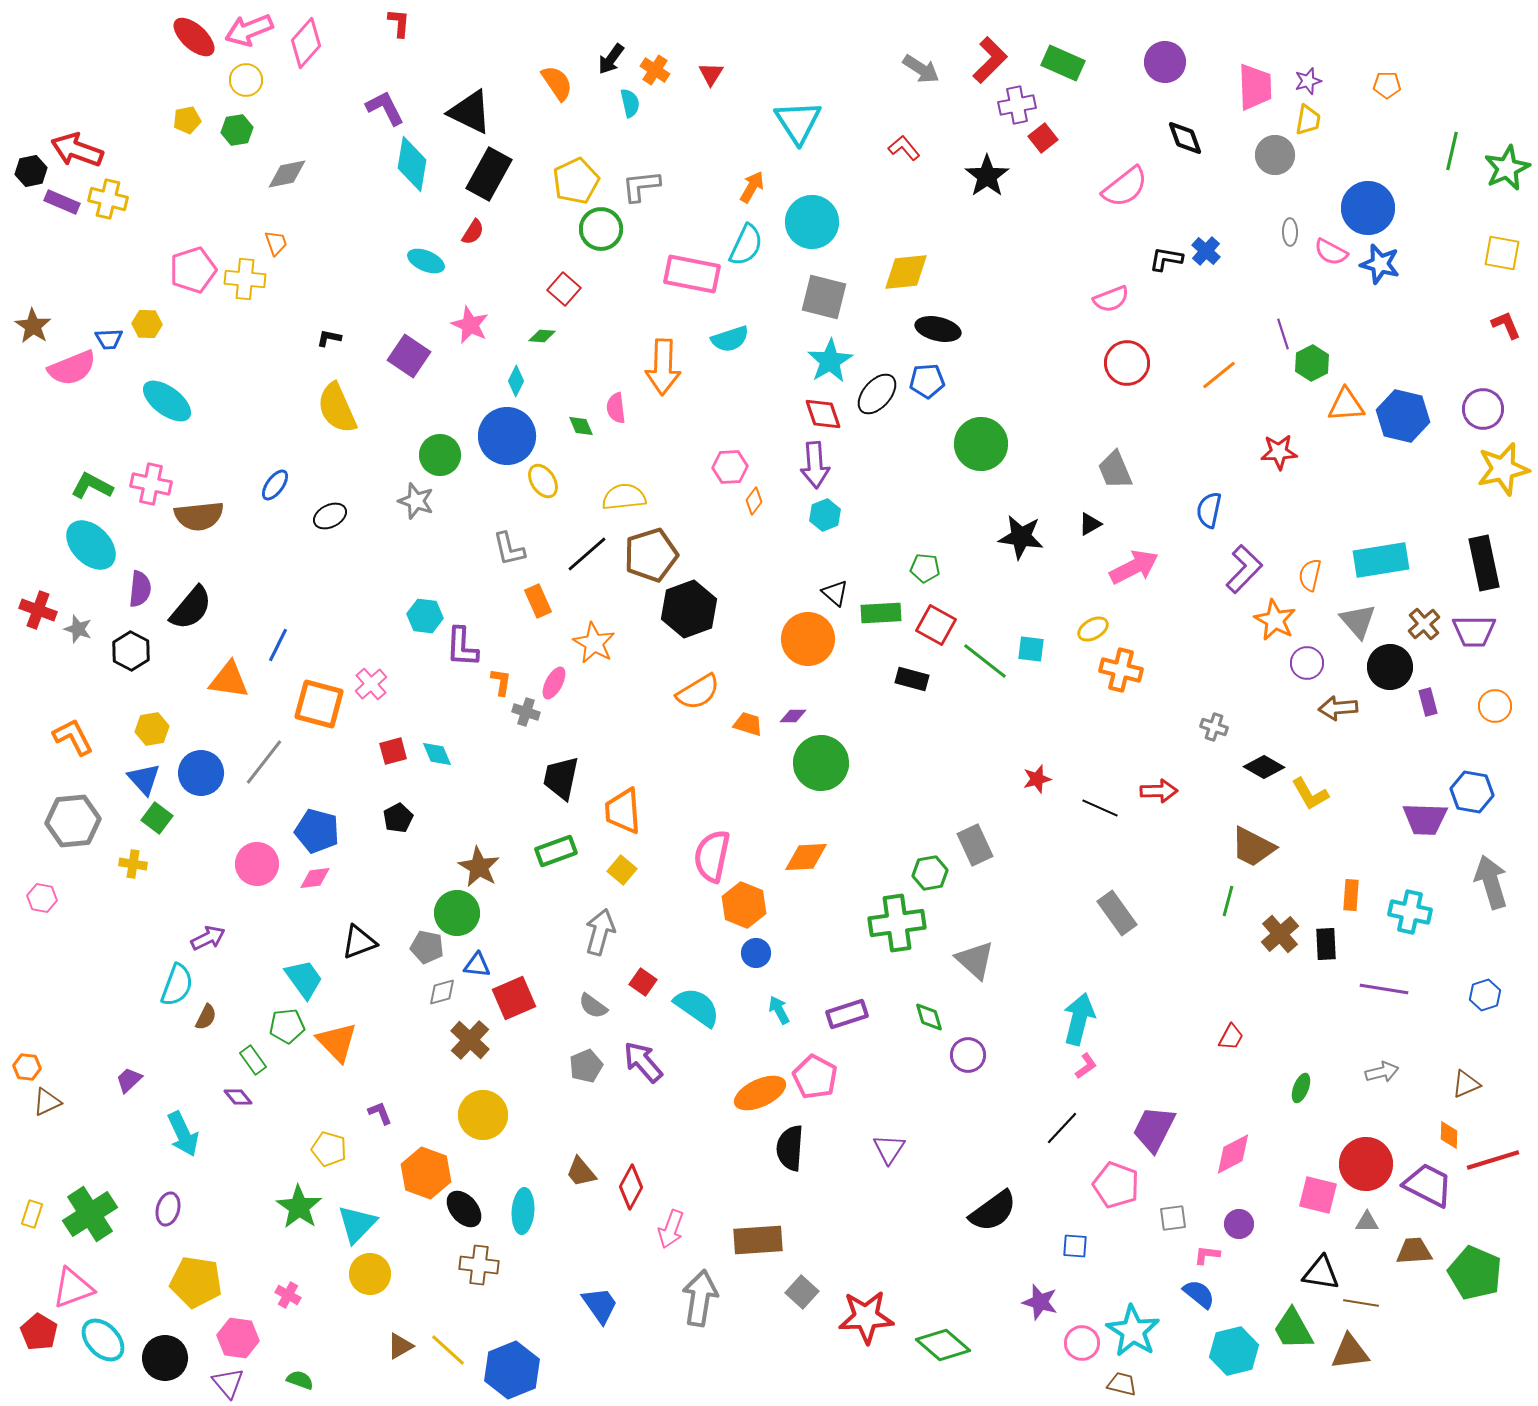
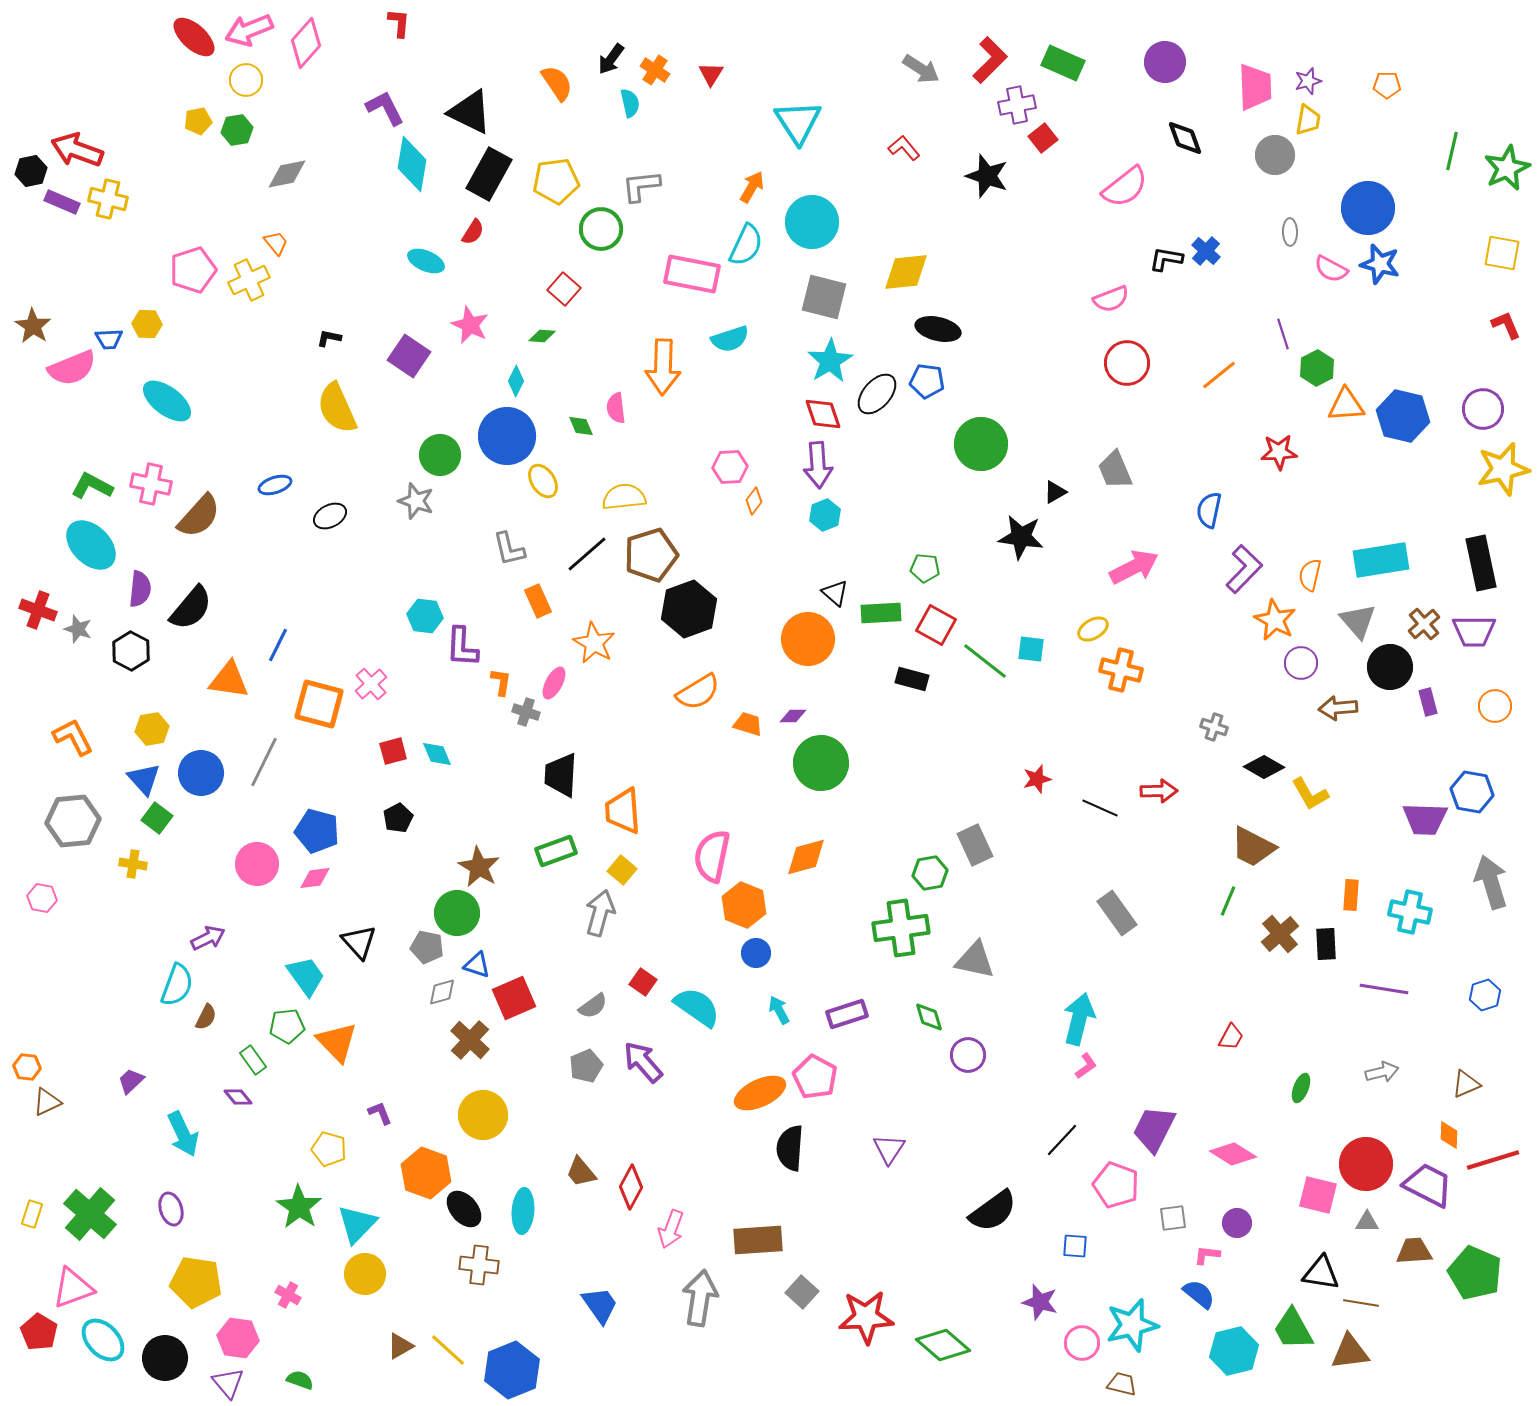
yellow pentagon at (187, 120): moved 11 px right, 1 px down
black star at (987, 176): rotated 18 degrees counterclockwise
yellow pentagon at (576, 181): moved 20 px left; rotated 18 degrees clockwise
orange trapezoid at (276, 243): rotated 20 degrees counterclockwise
pink semicircle at (1331, 252): moved 17 px down
yellow cross at (245, 279): moved 4 px right, 1 px down; rotated 30 degrees counterclockwise
green hexagon at (1312, 363): moved 5 px right, 5 px down
blue pentagon at (927, 381): rotated 12 degrees clockwise
purple arrow at (815, 465): moved 3 px right
blue ellipse at (275, 485): rotated 36 degrees clockwise
brown semicircle at (199, 516): rotated 42 degrees counterclockwise
black triangle at (1090, 524): moved 35 px left, 32 px up
black rectangle at (1484, 563): moved 3 px left
purple circle at (1307, 663): moved 6 px left
gray line at (264, 762): rotated 12 degrees counterclockwise
black trapezoid at (561, 778): moved 3 px up; rotated 9 degrees counterclockwise
orange diamond at (806, 857): rotated 12 degrees counterclockwise
green line at (1228, 901): rotated 8 degrees clockwise
green cross at (897, 923): moved 4 px right, 5 px down
gray arrow at (600, 932): moved 19 px up
black triangle at (359, 942): rotated 51 degrees counterclockwise
gray triangle at (975, 960): rotated 30 degrees counterclockwise
blue triangle at (477, 965): rotated 12 degrees clockwise
cyan trapezoid at (304, 979): moved 2 px right, 3 px up
gray semicircle at (593, 1006): rotated 72 degrees counterclockwise
purple trapezoid at (129, 1080): moved 2 px right, 1 px down
black line at (1062, 1128): moved 12 px down
pink diamond at (1233, 1154): rotated 60 degrees clockwise
purple ellipse at (168, 1209): moved 3 px right; rotated 32 degrees counterclockwise
green cross at (90, 1214): rotated 16 degrees counterclockwise
purple circle at (1239, 1224): moved 2 px left, 1 px up
yellow circle at (370, 1274): moved 5 px left
cyan star at (1133, 1331): moved 1 px left, 6 px up; rotated 26 degrees clockwise
